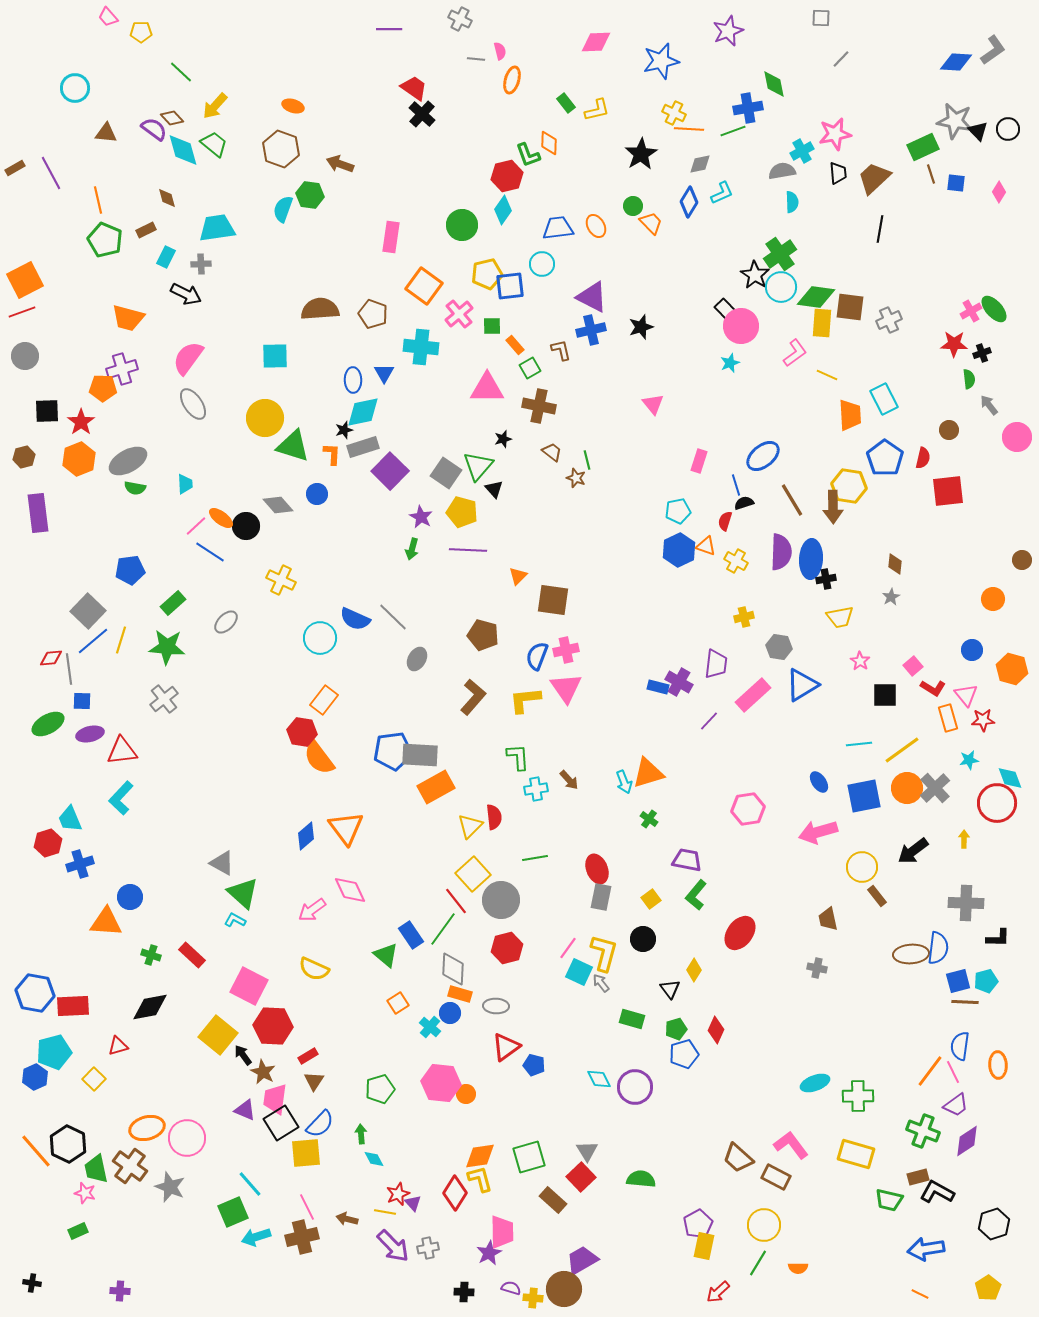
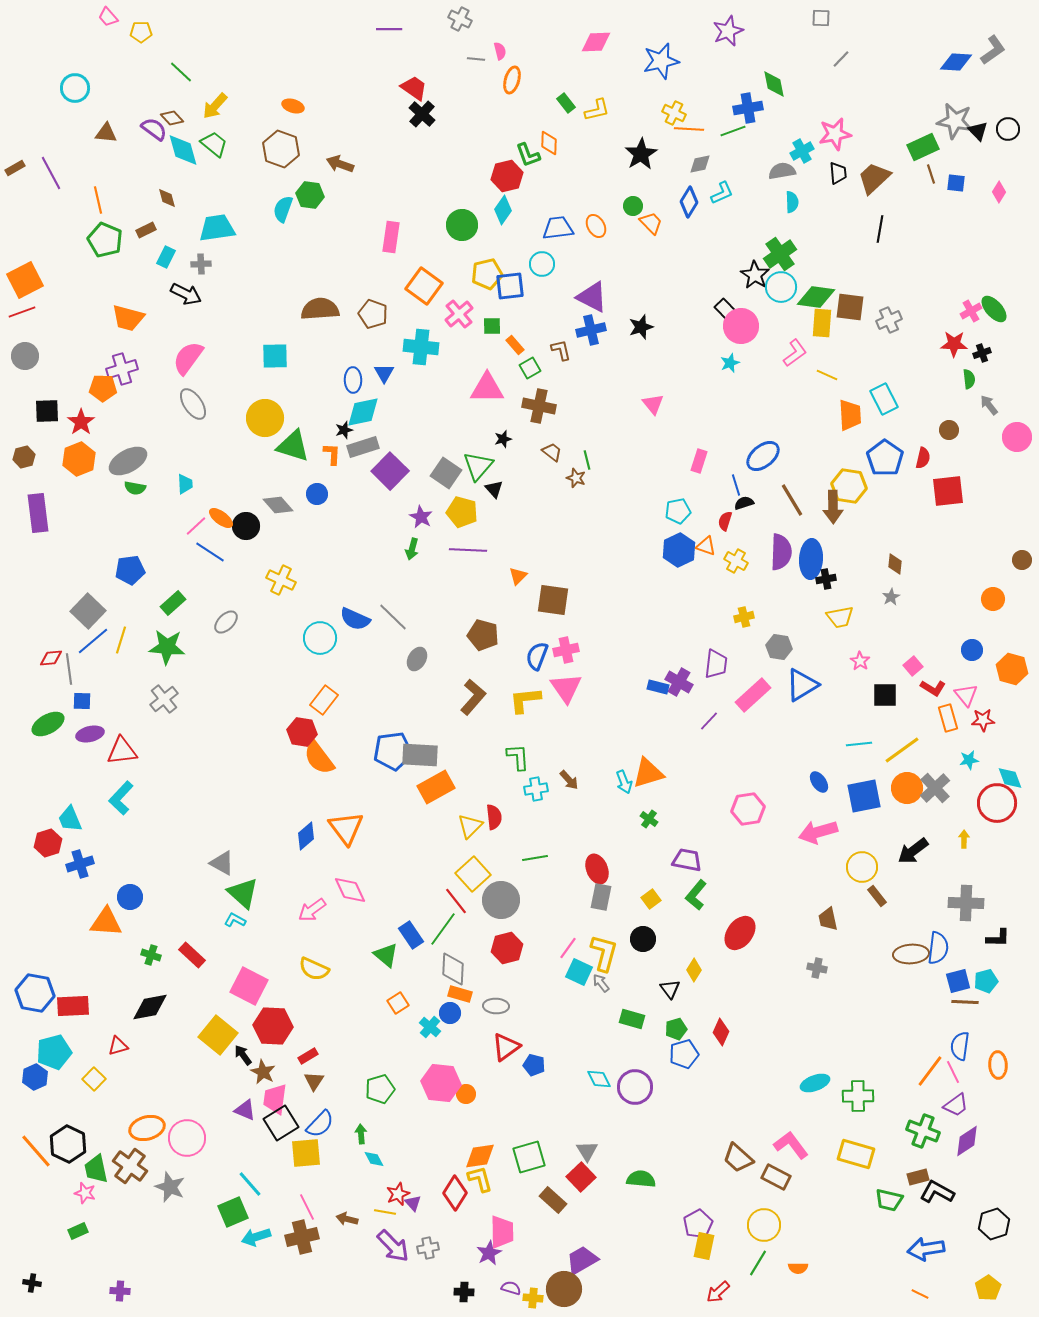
red diamond at (716, 1030): moved 5 px right, 2 px down
